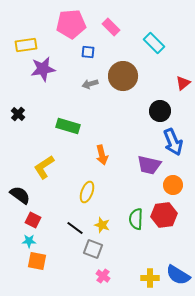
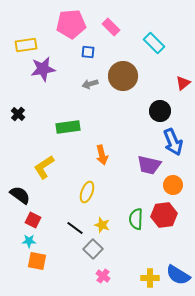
green rectangle: moved 1 px down; rotated 25 degrees counterclockwise
gray square: rotated 24 degrees clockwise
